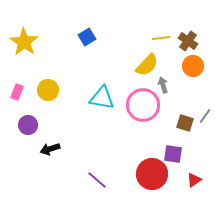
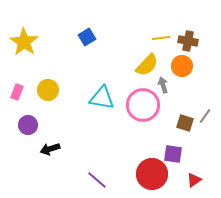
brown cross: rotated 24 degrees counterclockwise
orange circle: moved 11 px left
